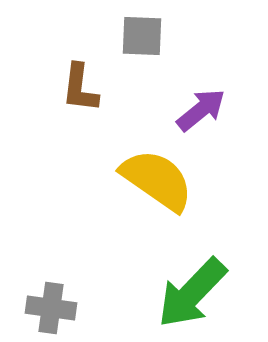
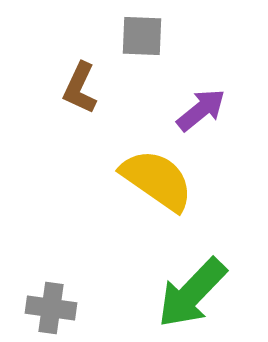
brown L-shape: rotated 18 degrees clockwise
